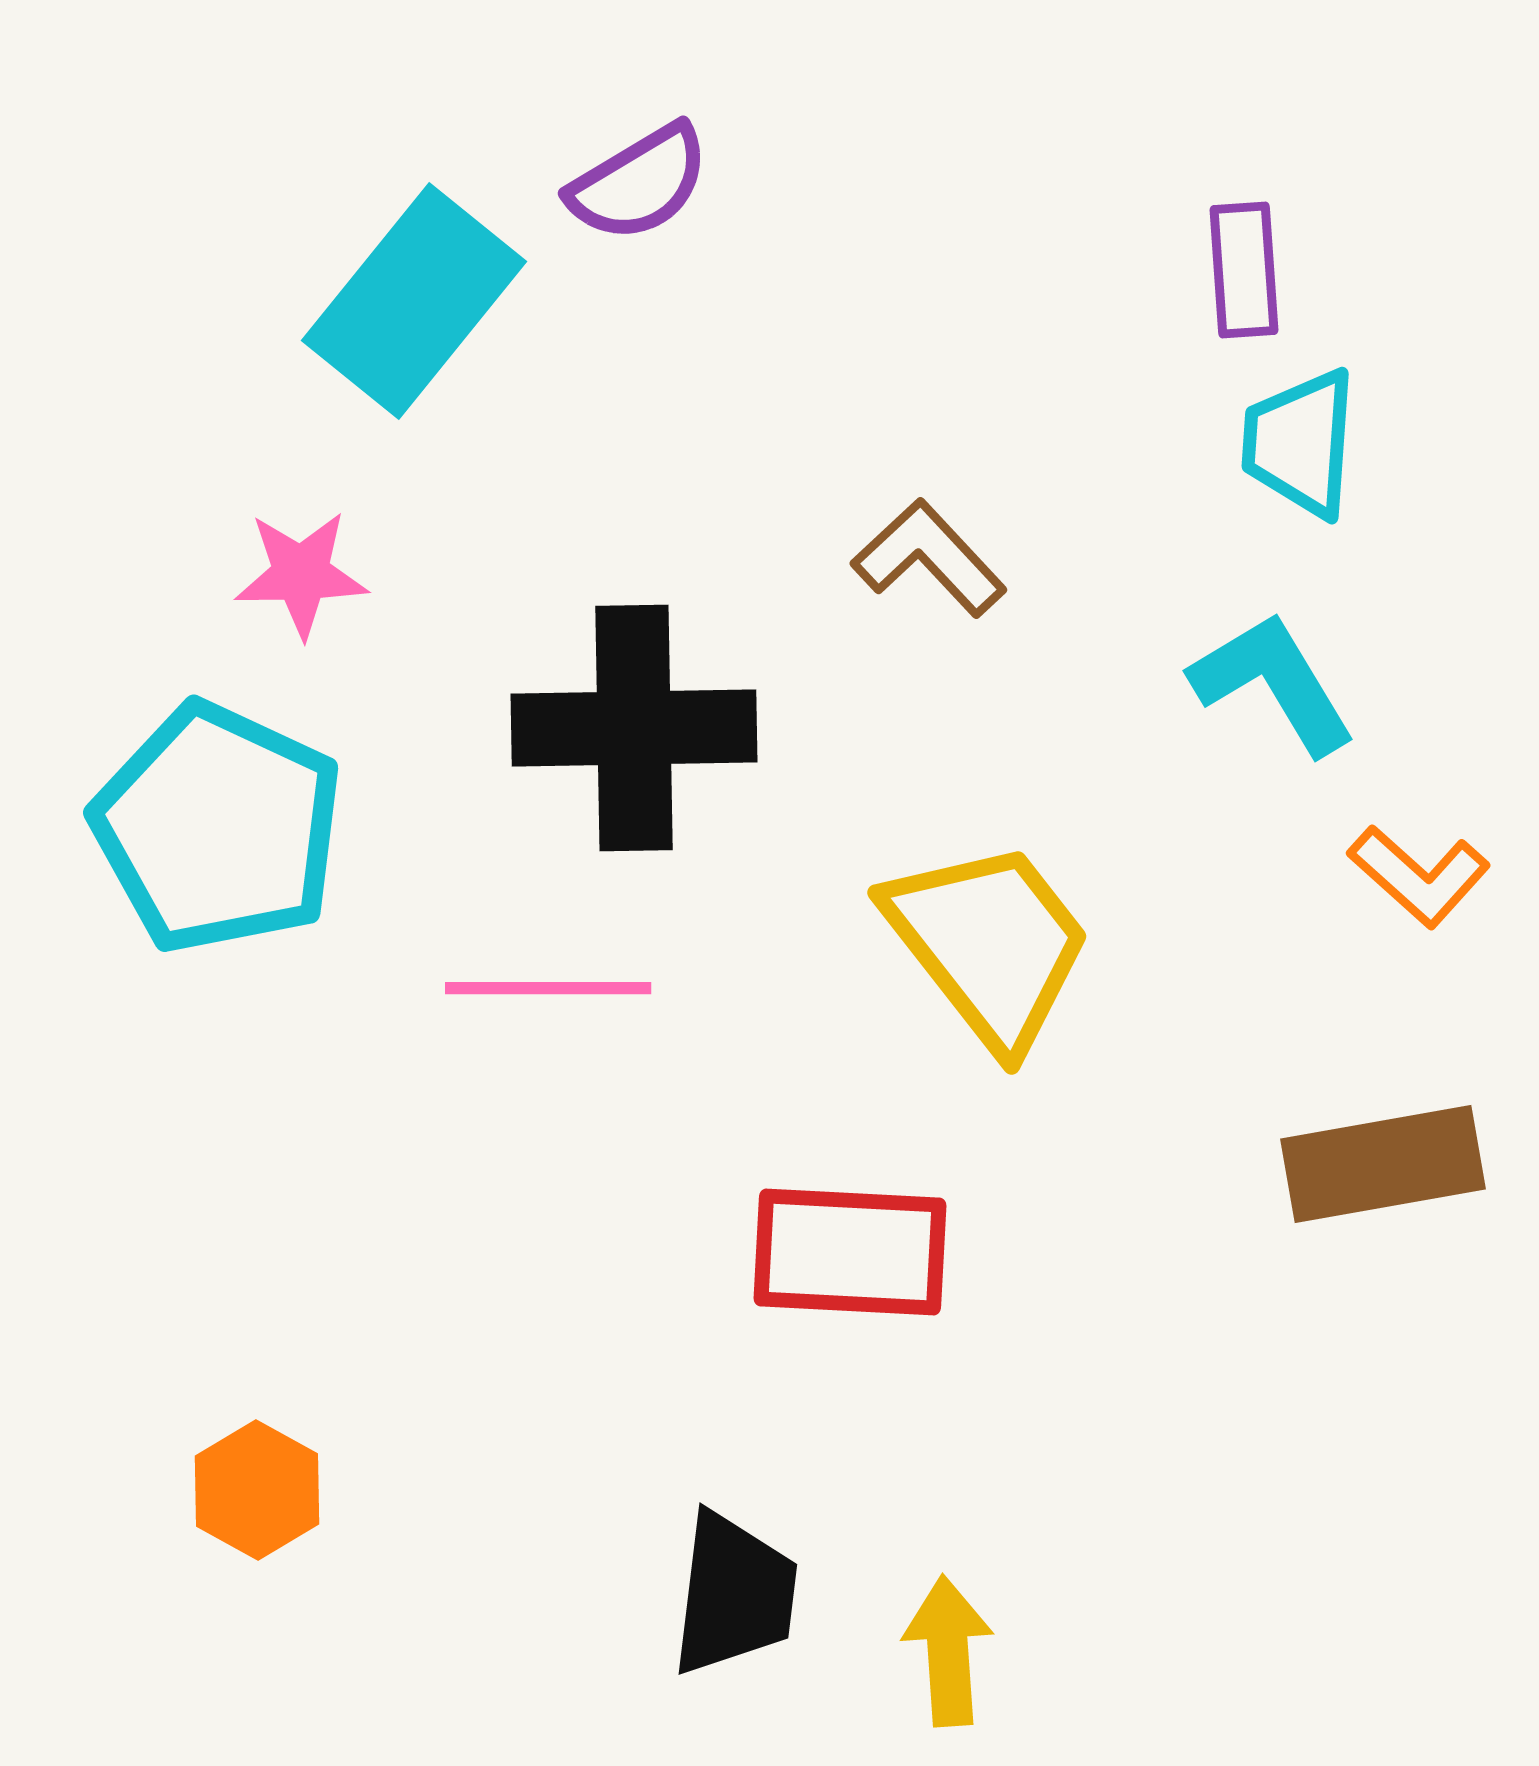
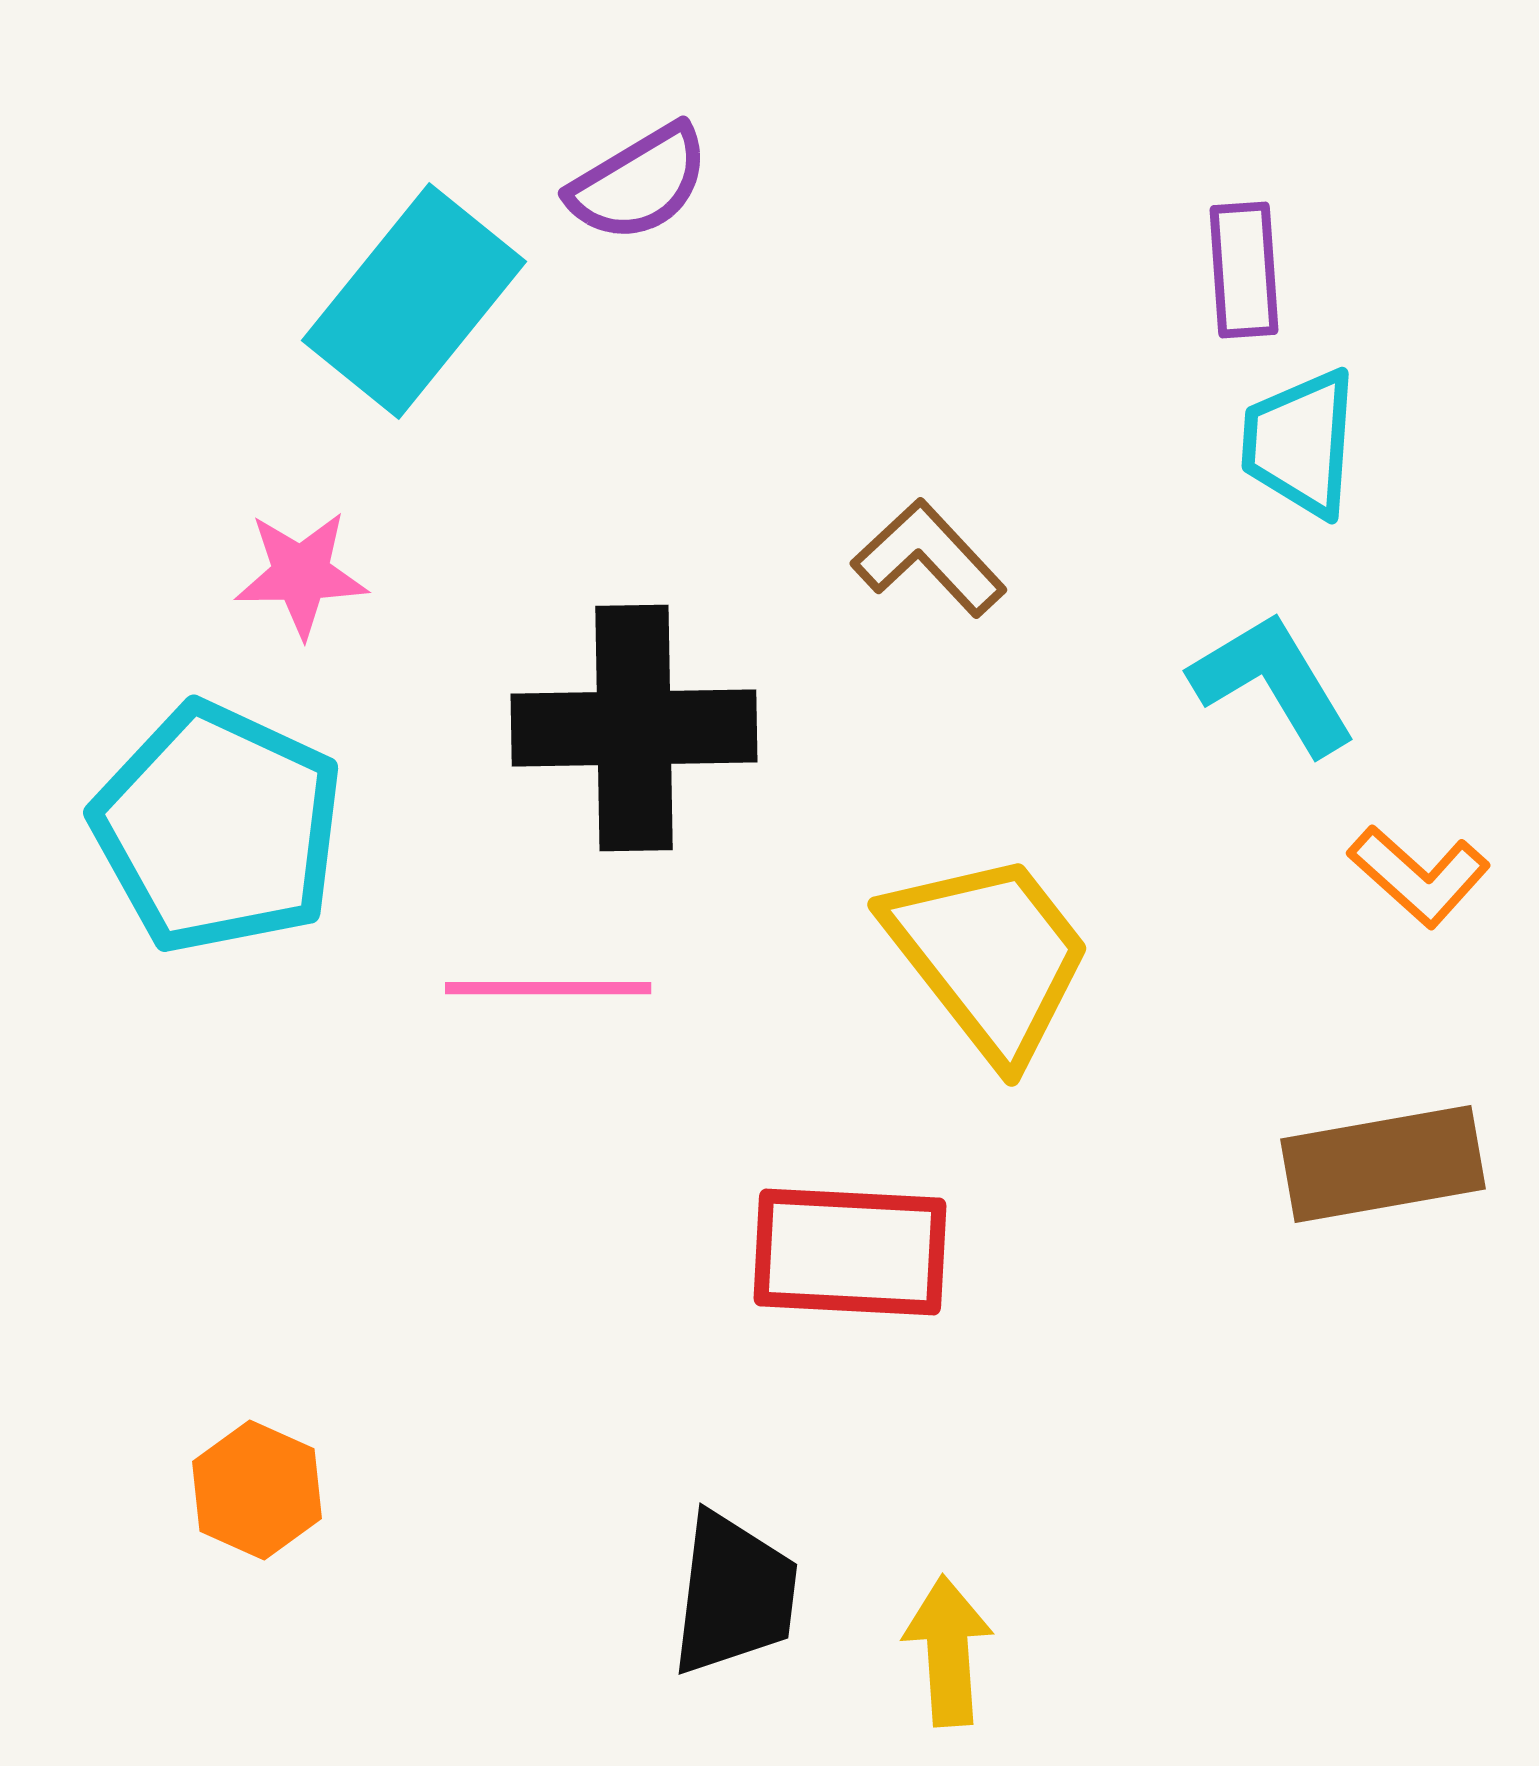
yellow trapezoid: moved 12 px down
orange hexagon: rotated 5 degrees counterclockwise
